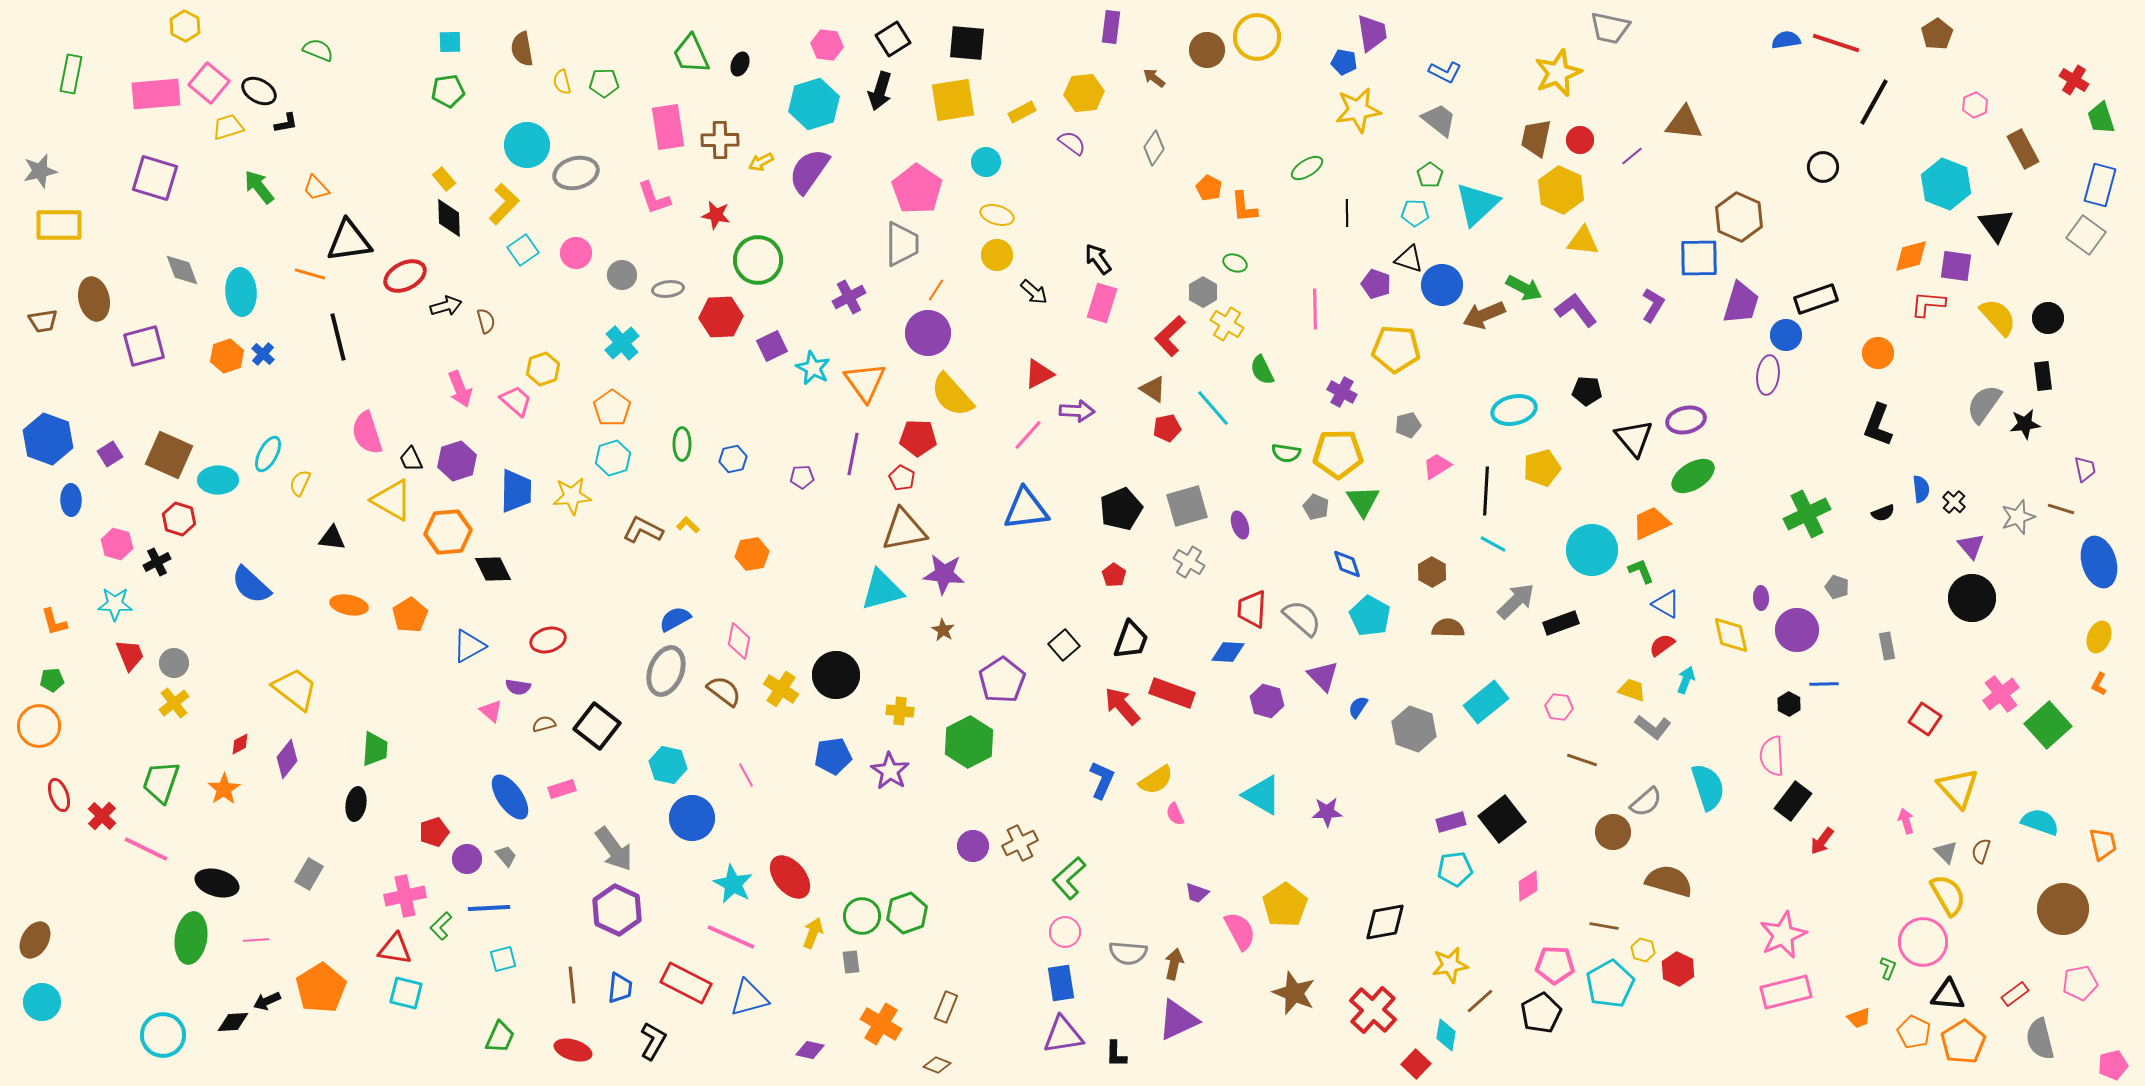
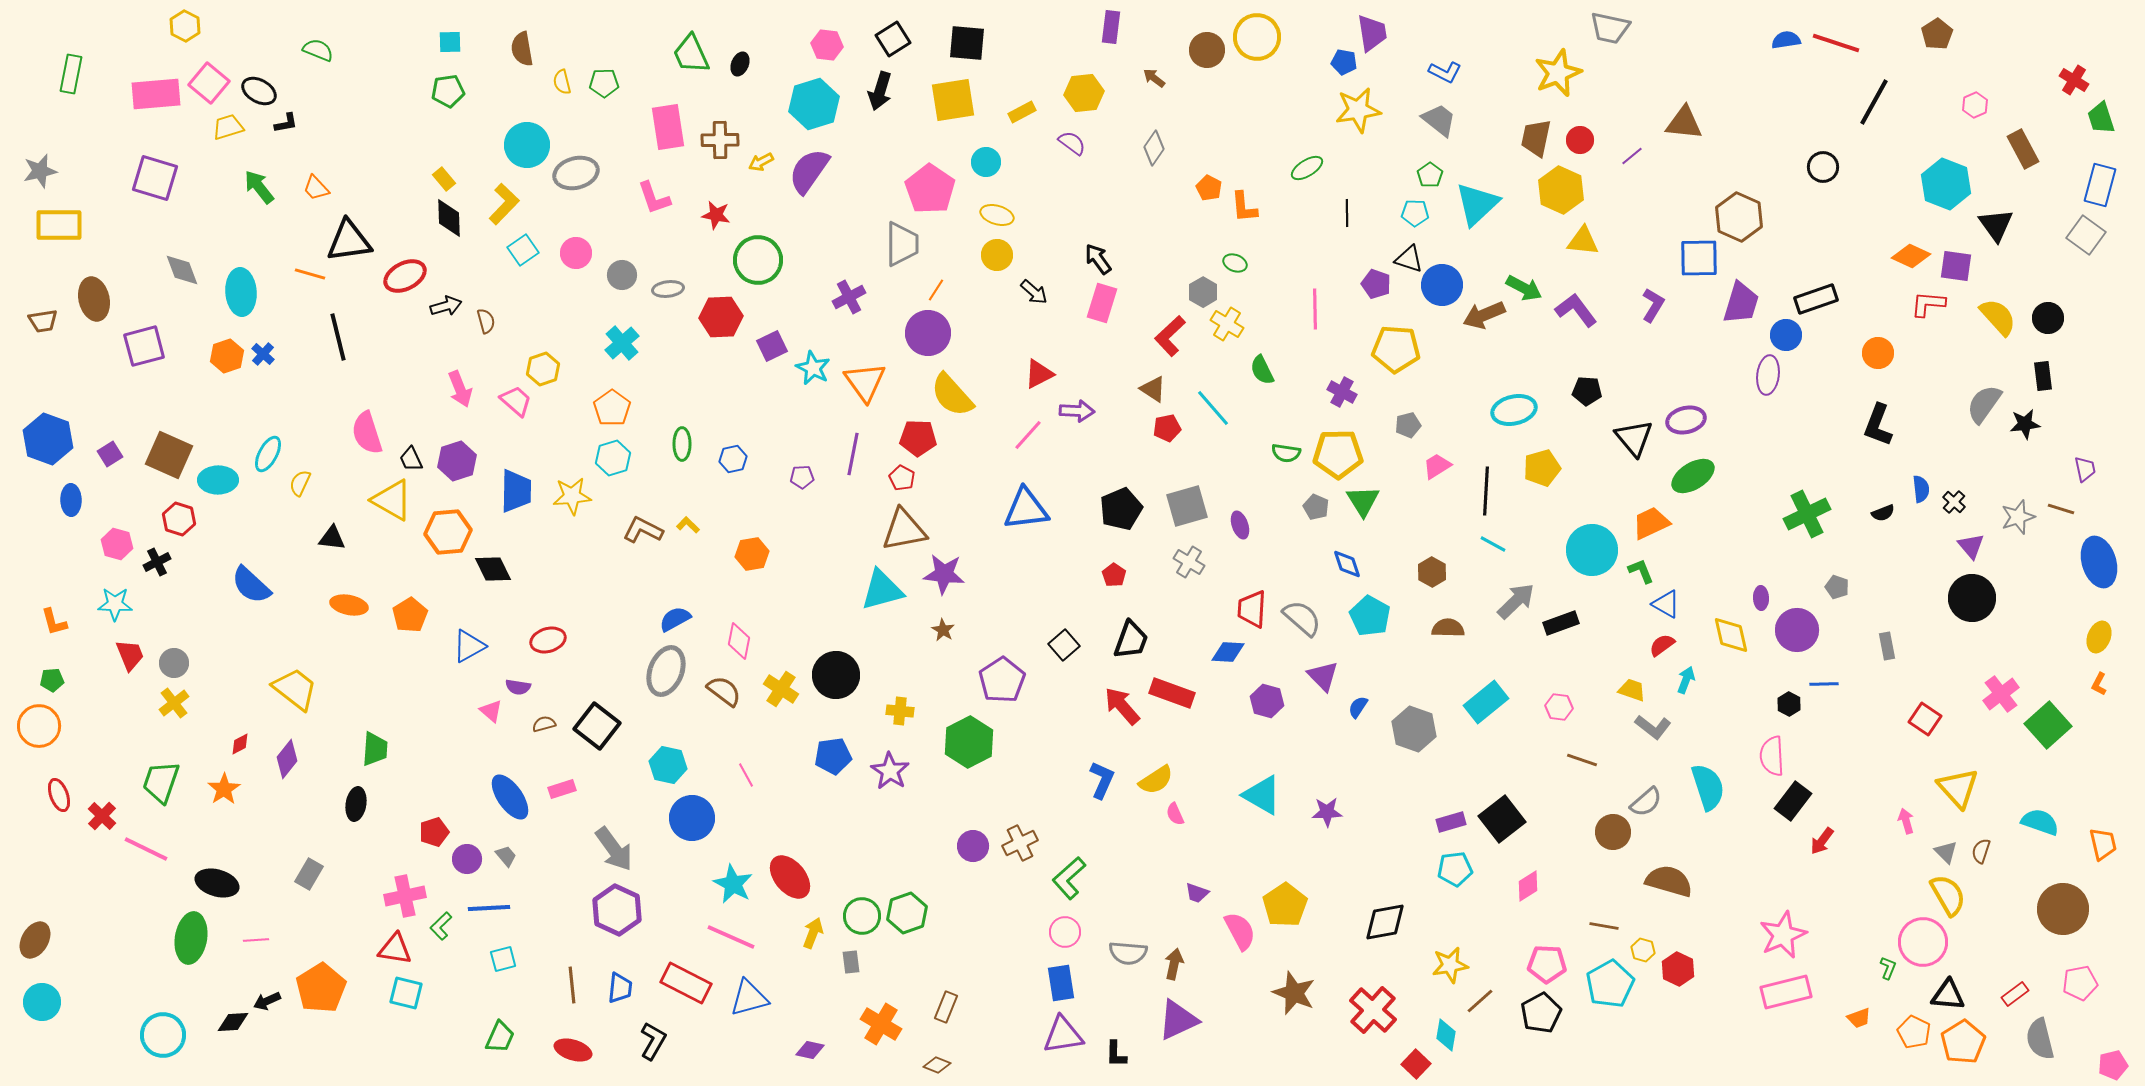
pink pentagon at (917, 189): moved 13 px right
orange diamond at (1911, 256): rotated 39 degrees clockwise
pink pentagon at (1555, 965): moved 8 px left, 1 px up
